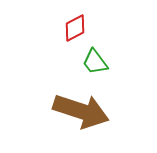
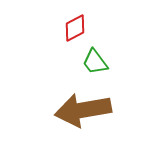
brown arrow: moved 2 px right, 1 px up; rotated 152 degrees clockwise
